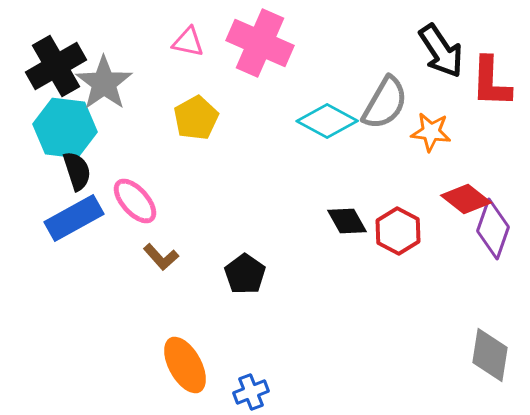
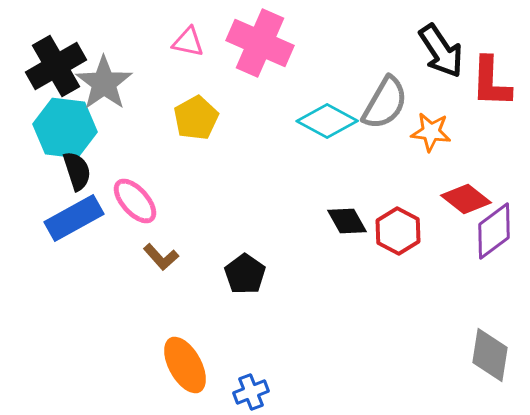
purple diamond: moved 1 px right, 2 px down; rotated 34 degrees clockwise
